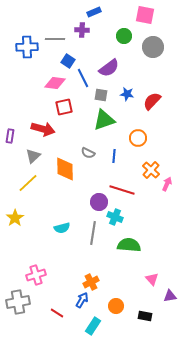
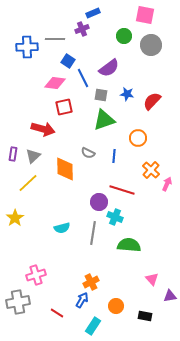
blue rectangle at (94, 12): moved 1 px left, 1 px down
purple cross at (82, 30): moved 1 px up; rotated 24 degrees counterclockwise
gray circle at (153, 47): moved 2 px left, 2 px up
purple rectangle at (10, 136): moved 3 px right, 18 px down
